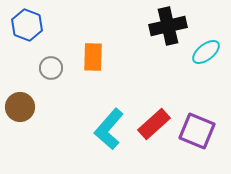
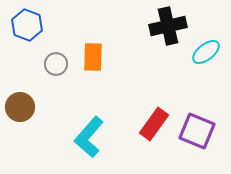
gray circle: moved 5 px right, 4 px up
red rectangle: rotated 12 degrees counterclockwise
cyan L-shape: moved 20 px left, 8 px down
